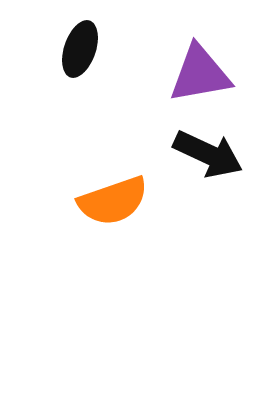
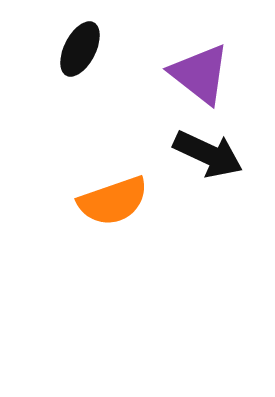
black ellipse: rotated 8 degrees clockwise
purple triangle: rotated 48 degrees clockwise
